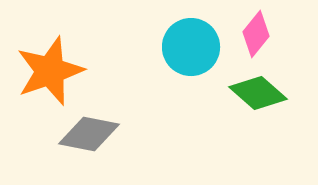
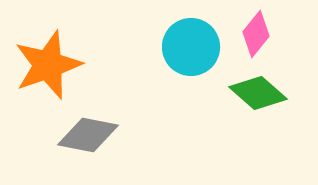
orange star: moved 2 px left, 6 px up
gray diamond: moved 1 px left, 1 px down
